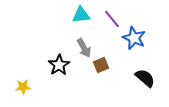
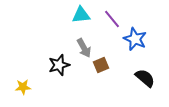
blue star: moved 1 px right, 1 px down
black star: rotated 15 degrees clockwise
